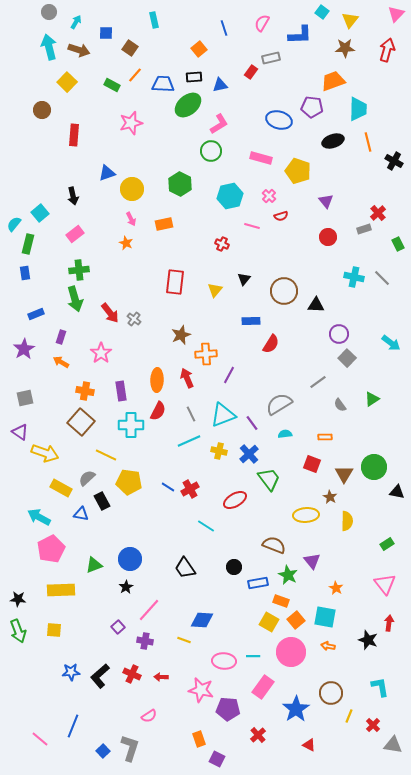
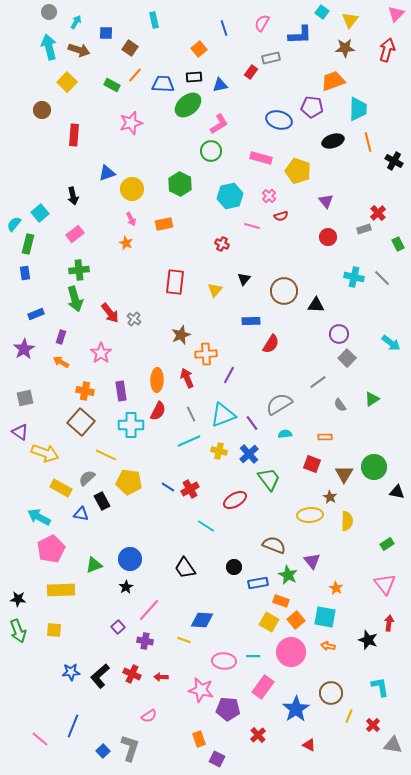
yellow ellipse at (306, 515): moved 4 px right
